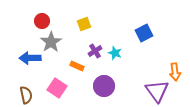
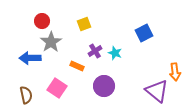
purple triangle: rotated 15 degrees counterclockwise
